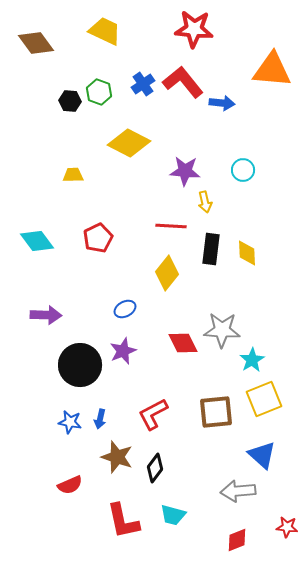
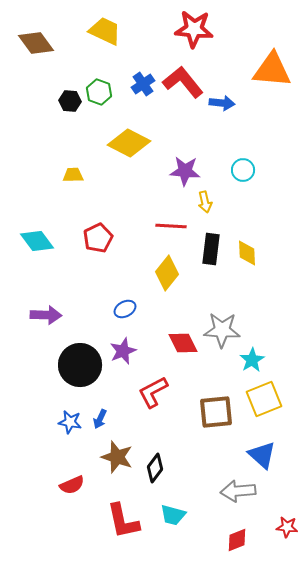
red L-shape at (153, 414): moved 22 px up
blue arrow at (100, 419): rotated 12 degrees clockwise
red semicircle at (70, 485): moved 2 px right
